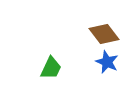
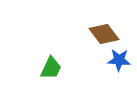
blue star: moved 12 px right, 2 px up; rotated 20 degrees counterclockwise
